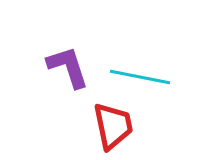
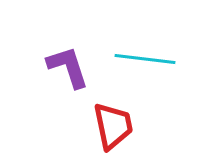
cyan line: moved 5 px right, 18 px up; rotated 4 degrees counterclockwise
